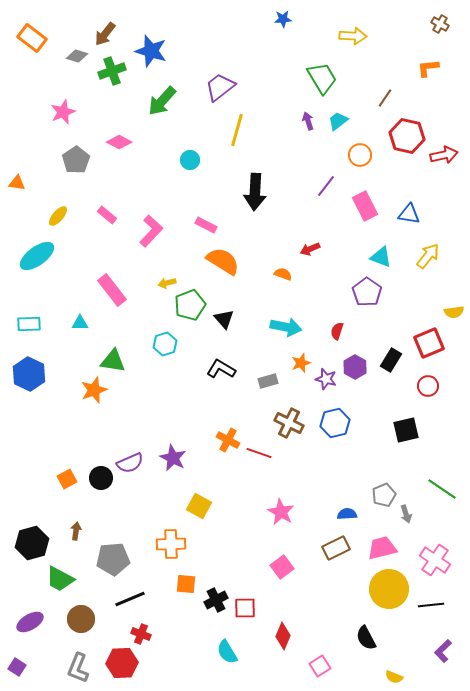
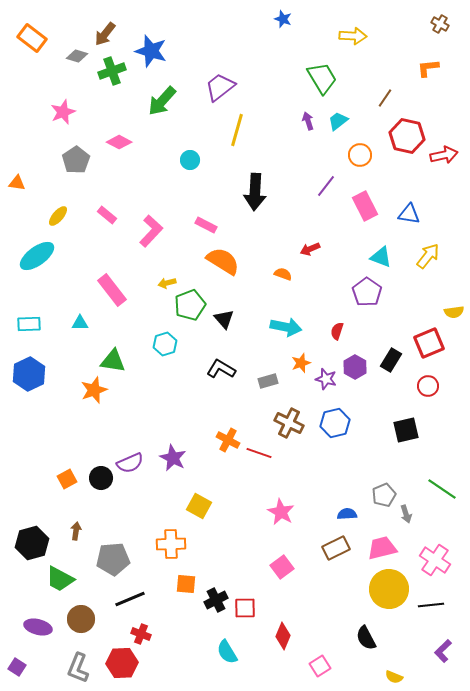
blue star at (283, 19): rotated 24 degrees clockwise
blue hexagon at (29, 374): rotated 8 degrees clockwise
purple ellipse at (30, 622): moved 8 px right, 5 px down; rotated 44 degrees clockwise
